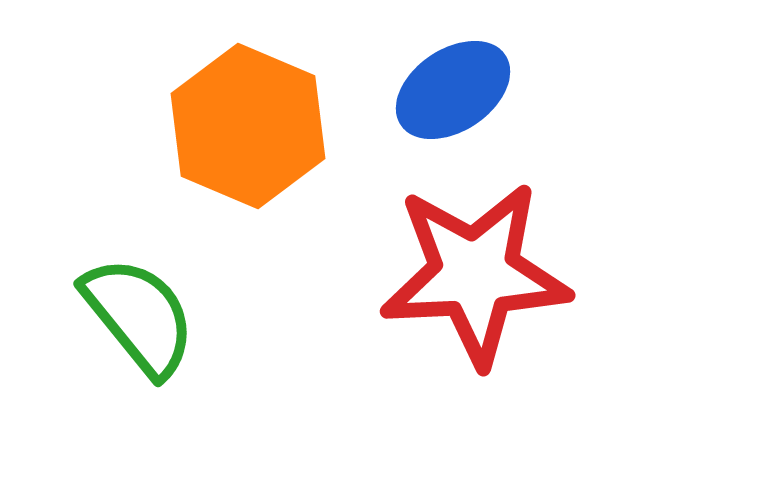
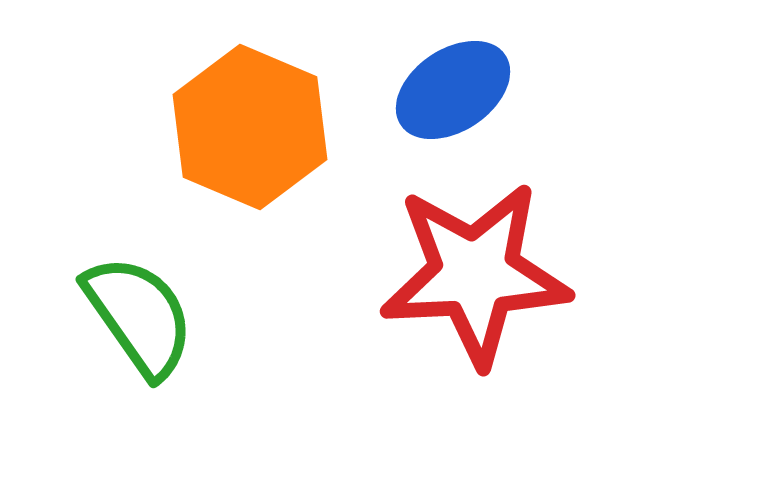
orange hexagon: moved 2 px right, 1 px down
green semicircle: rotated 4 degrees clockwise
